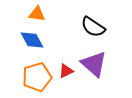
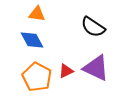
purple triangle: moved 2 px right, 4 px down; rotated 16 degrees counterclockwise
orange pentagon: rotated 28 degrees counterclockwise
